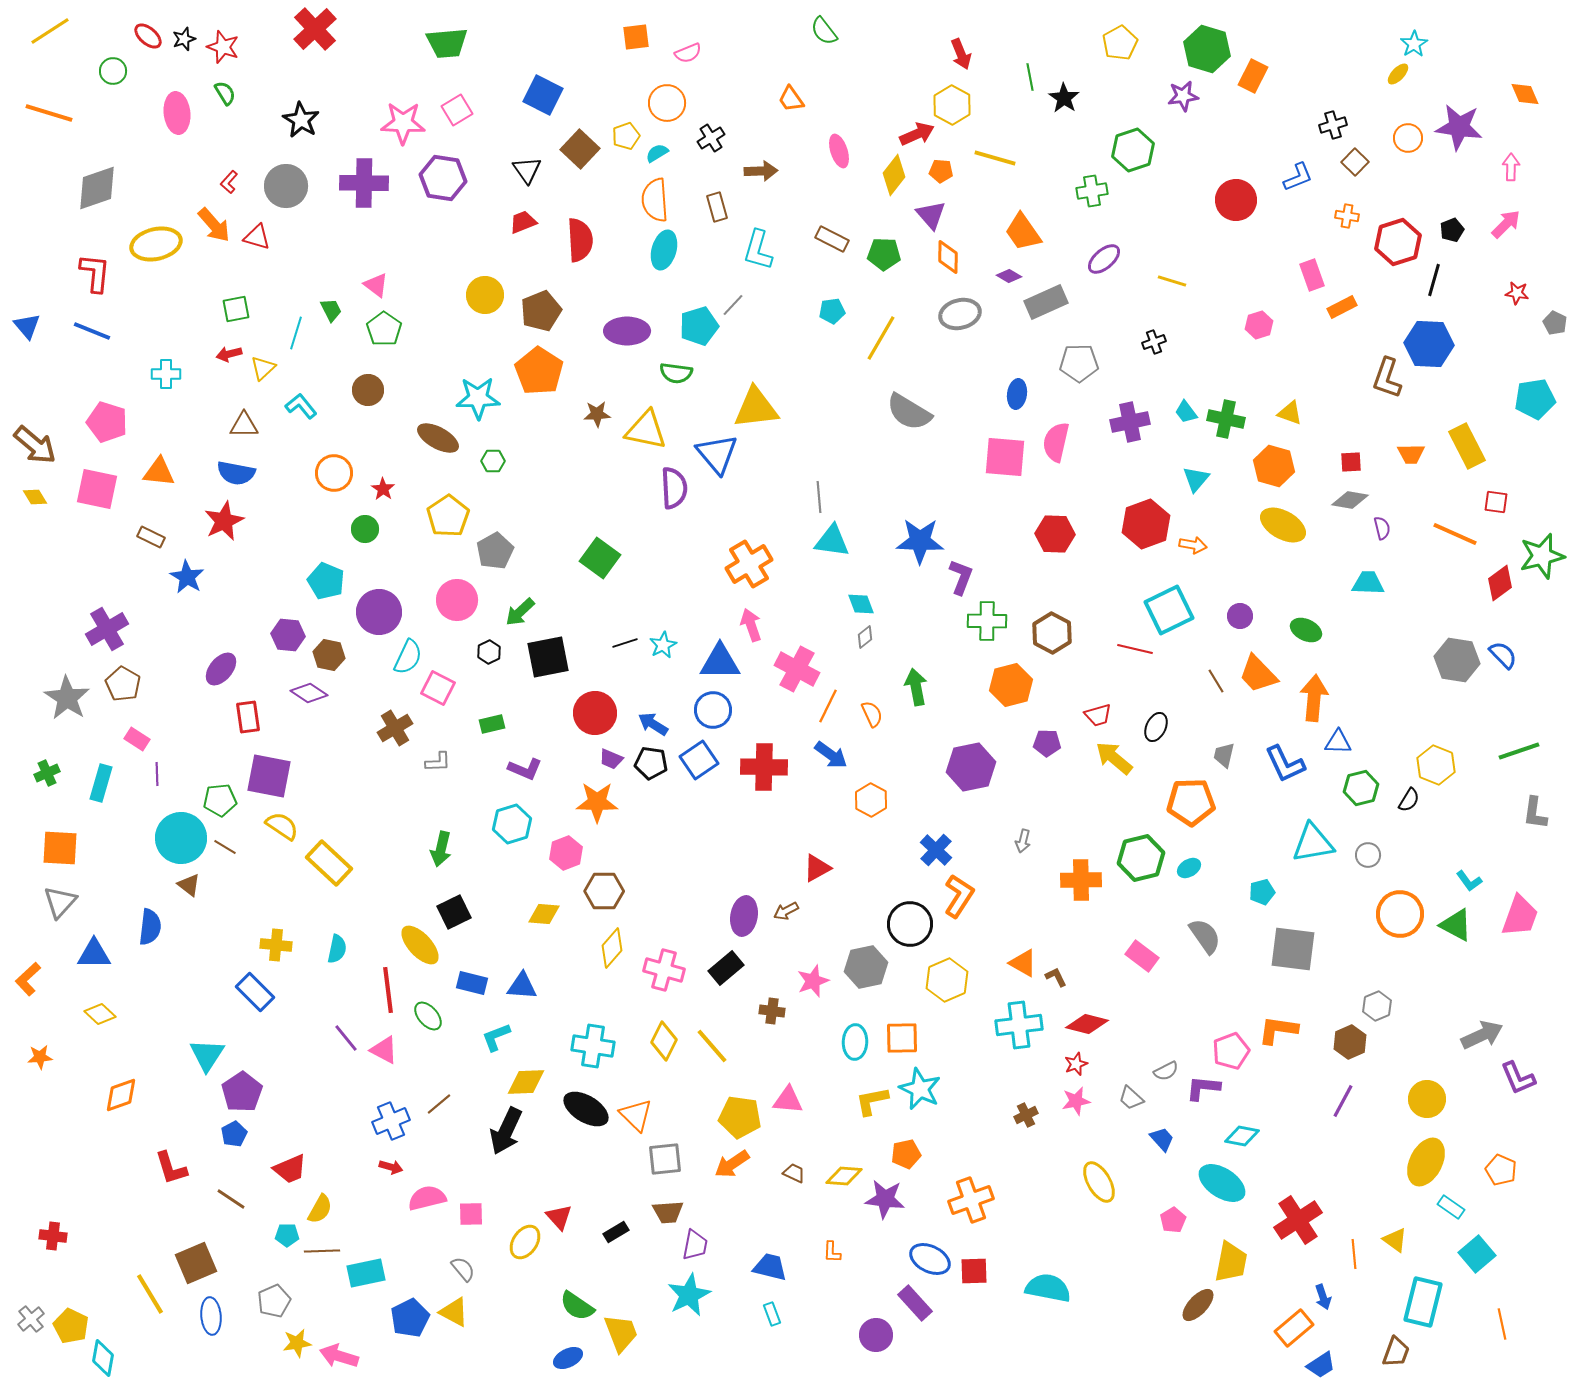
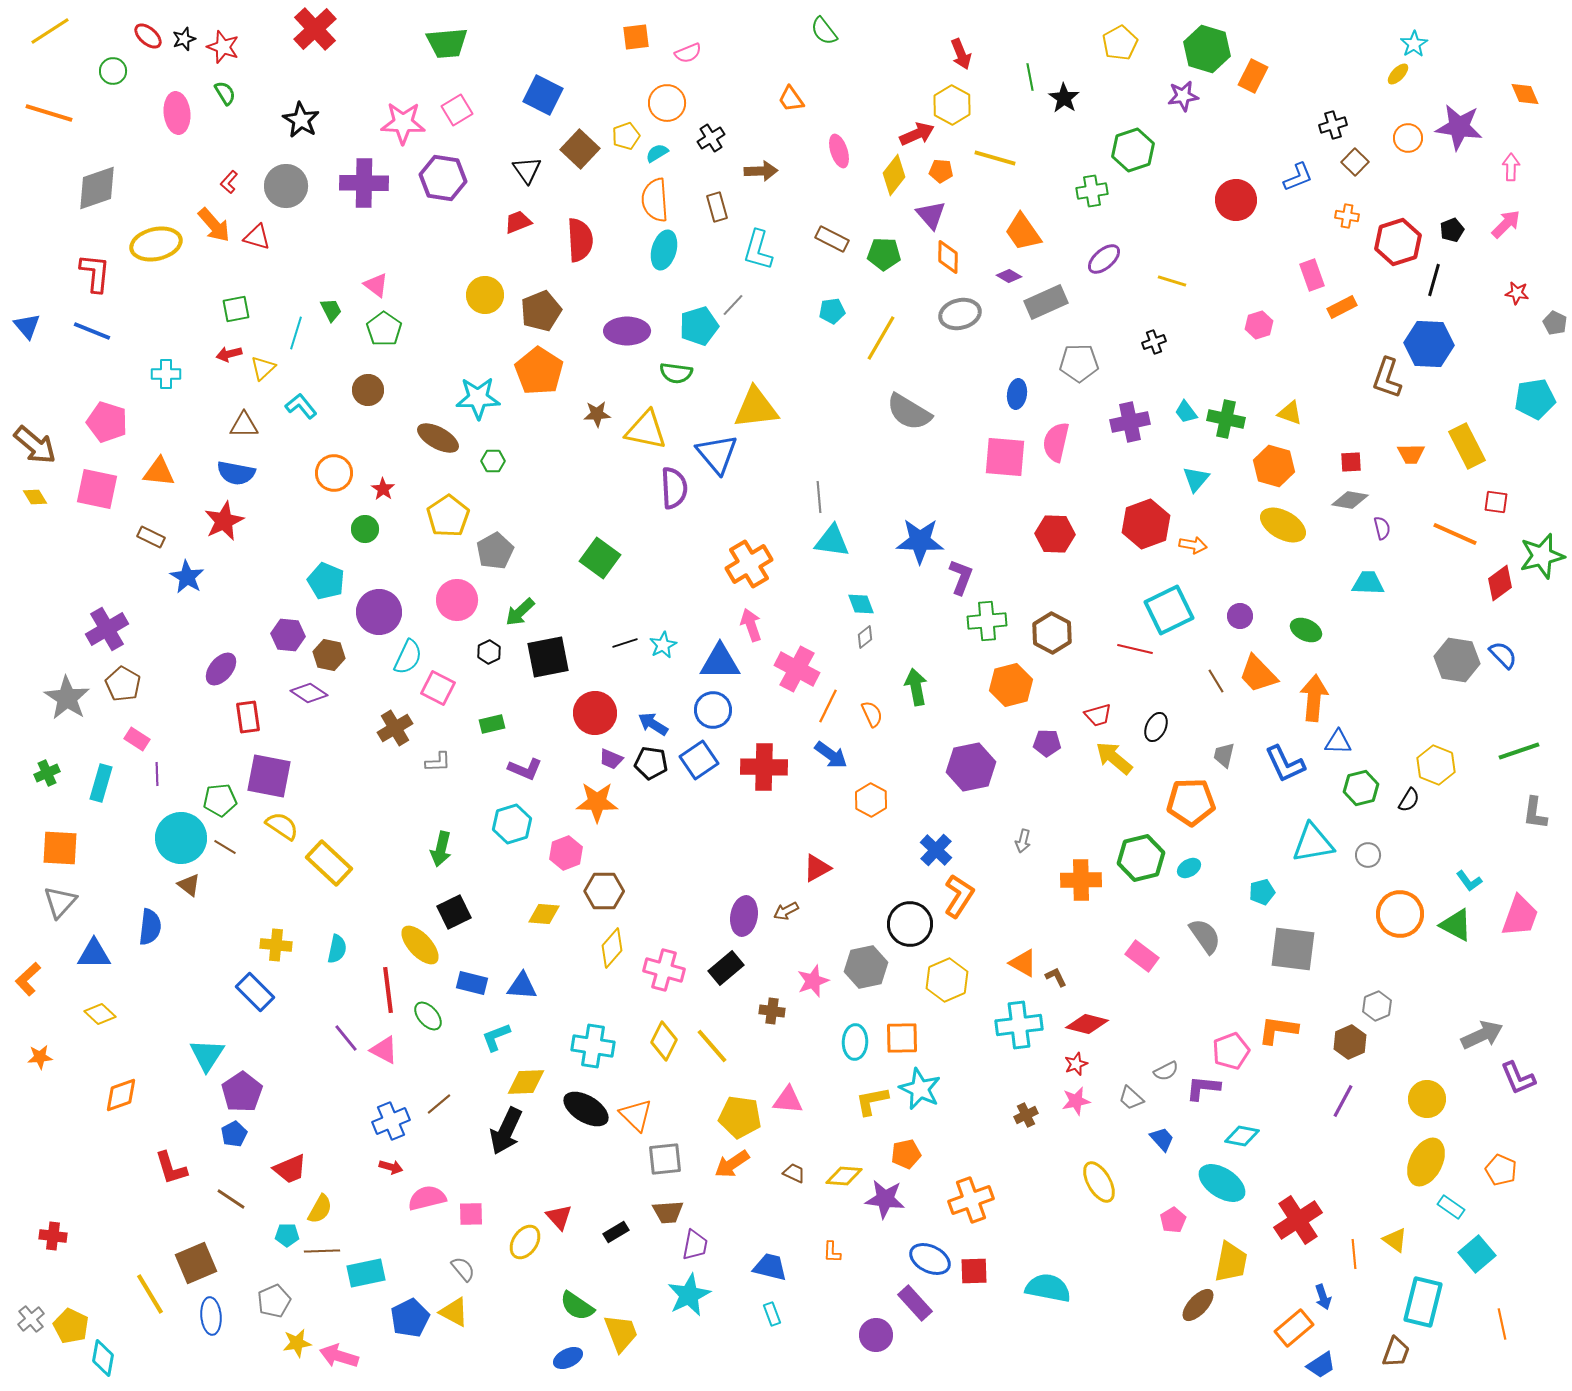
red trapezoid at (523, 222): moved 5 px left
green cross at (987, 621): rotated 6 degrees counterclockwise
